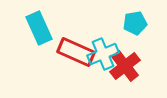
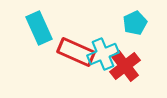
cyan pentagon: rotated 15 degrees counterclockwise
